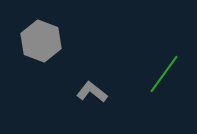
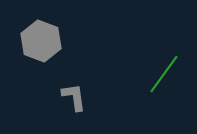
gray L-shape: moved 18 px left, 5 px down; rotated 44 degrees clockwise
